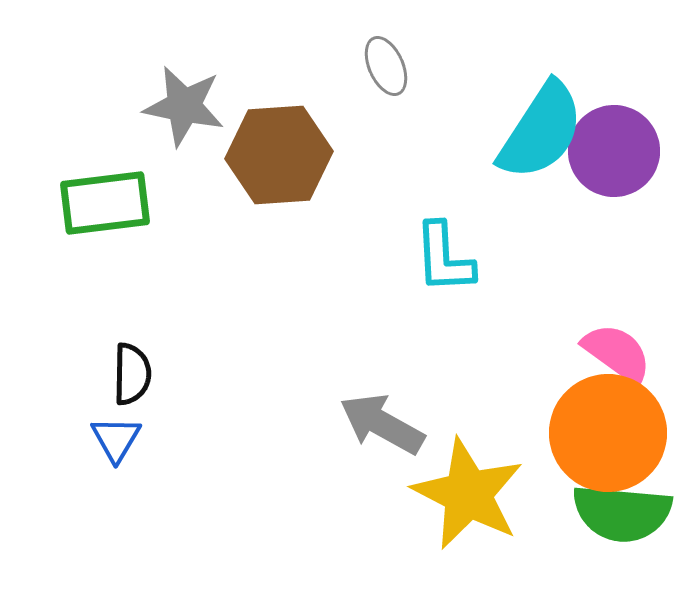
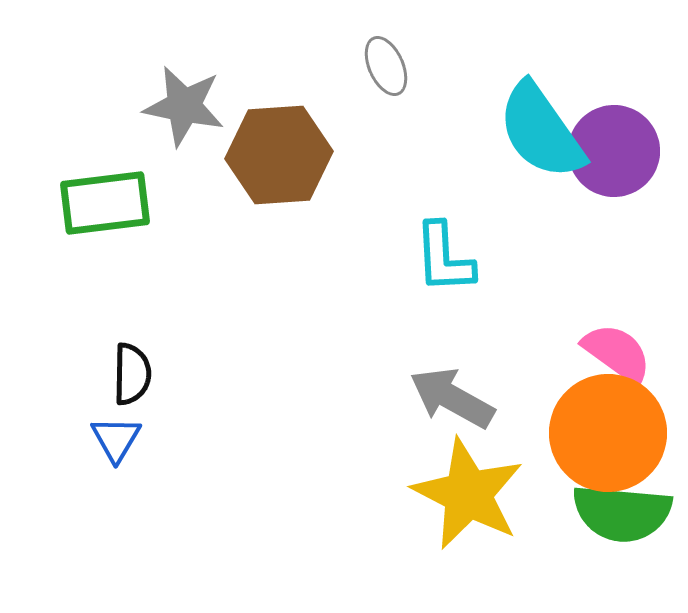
cyan semicircle: rotated 112 degrees clockwise
gray arrow: moved 70 px right, 26 px up
